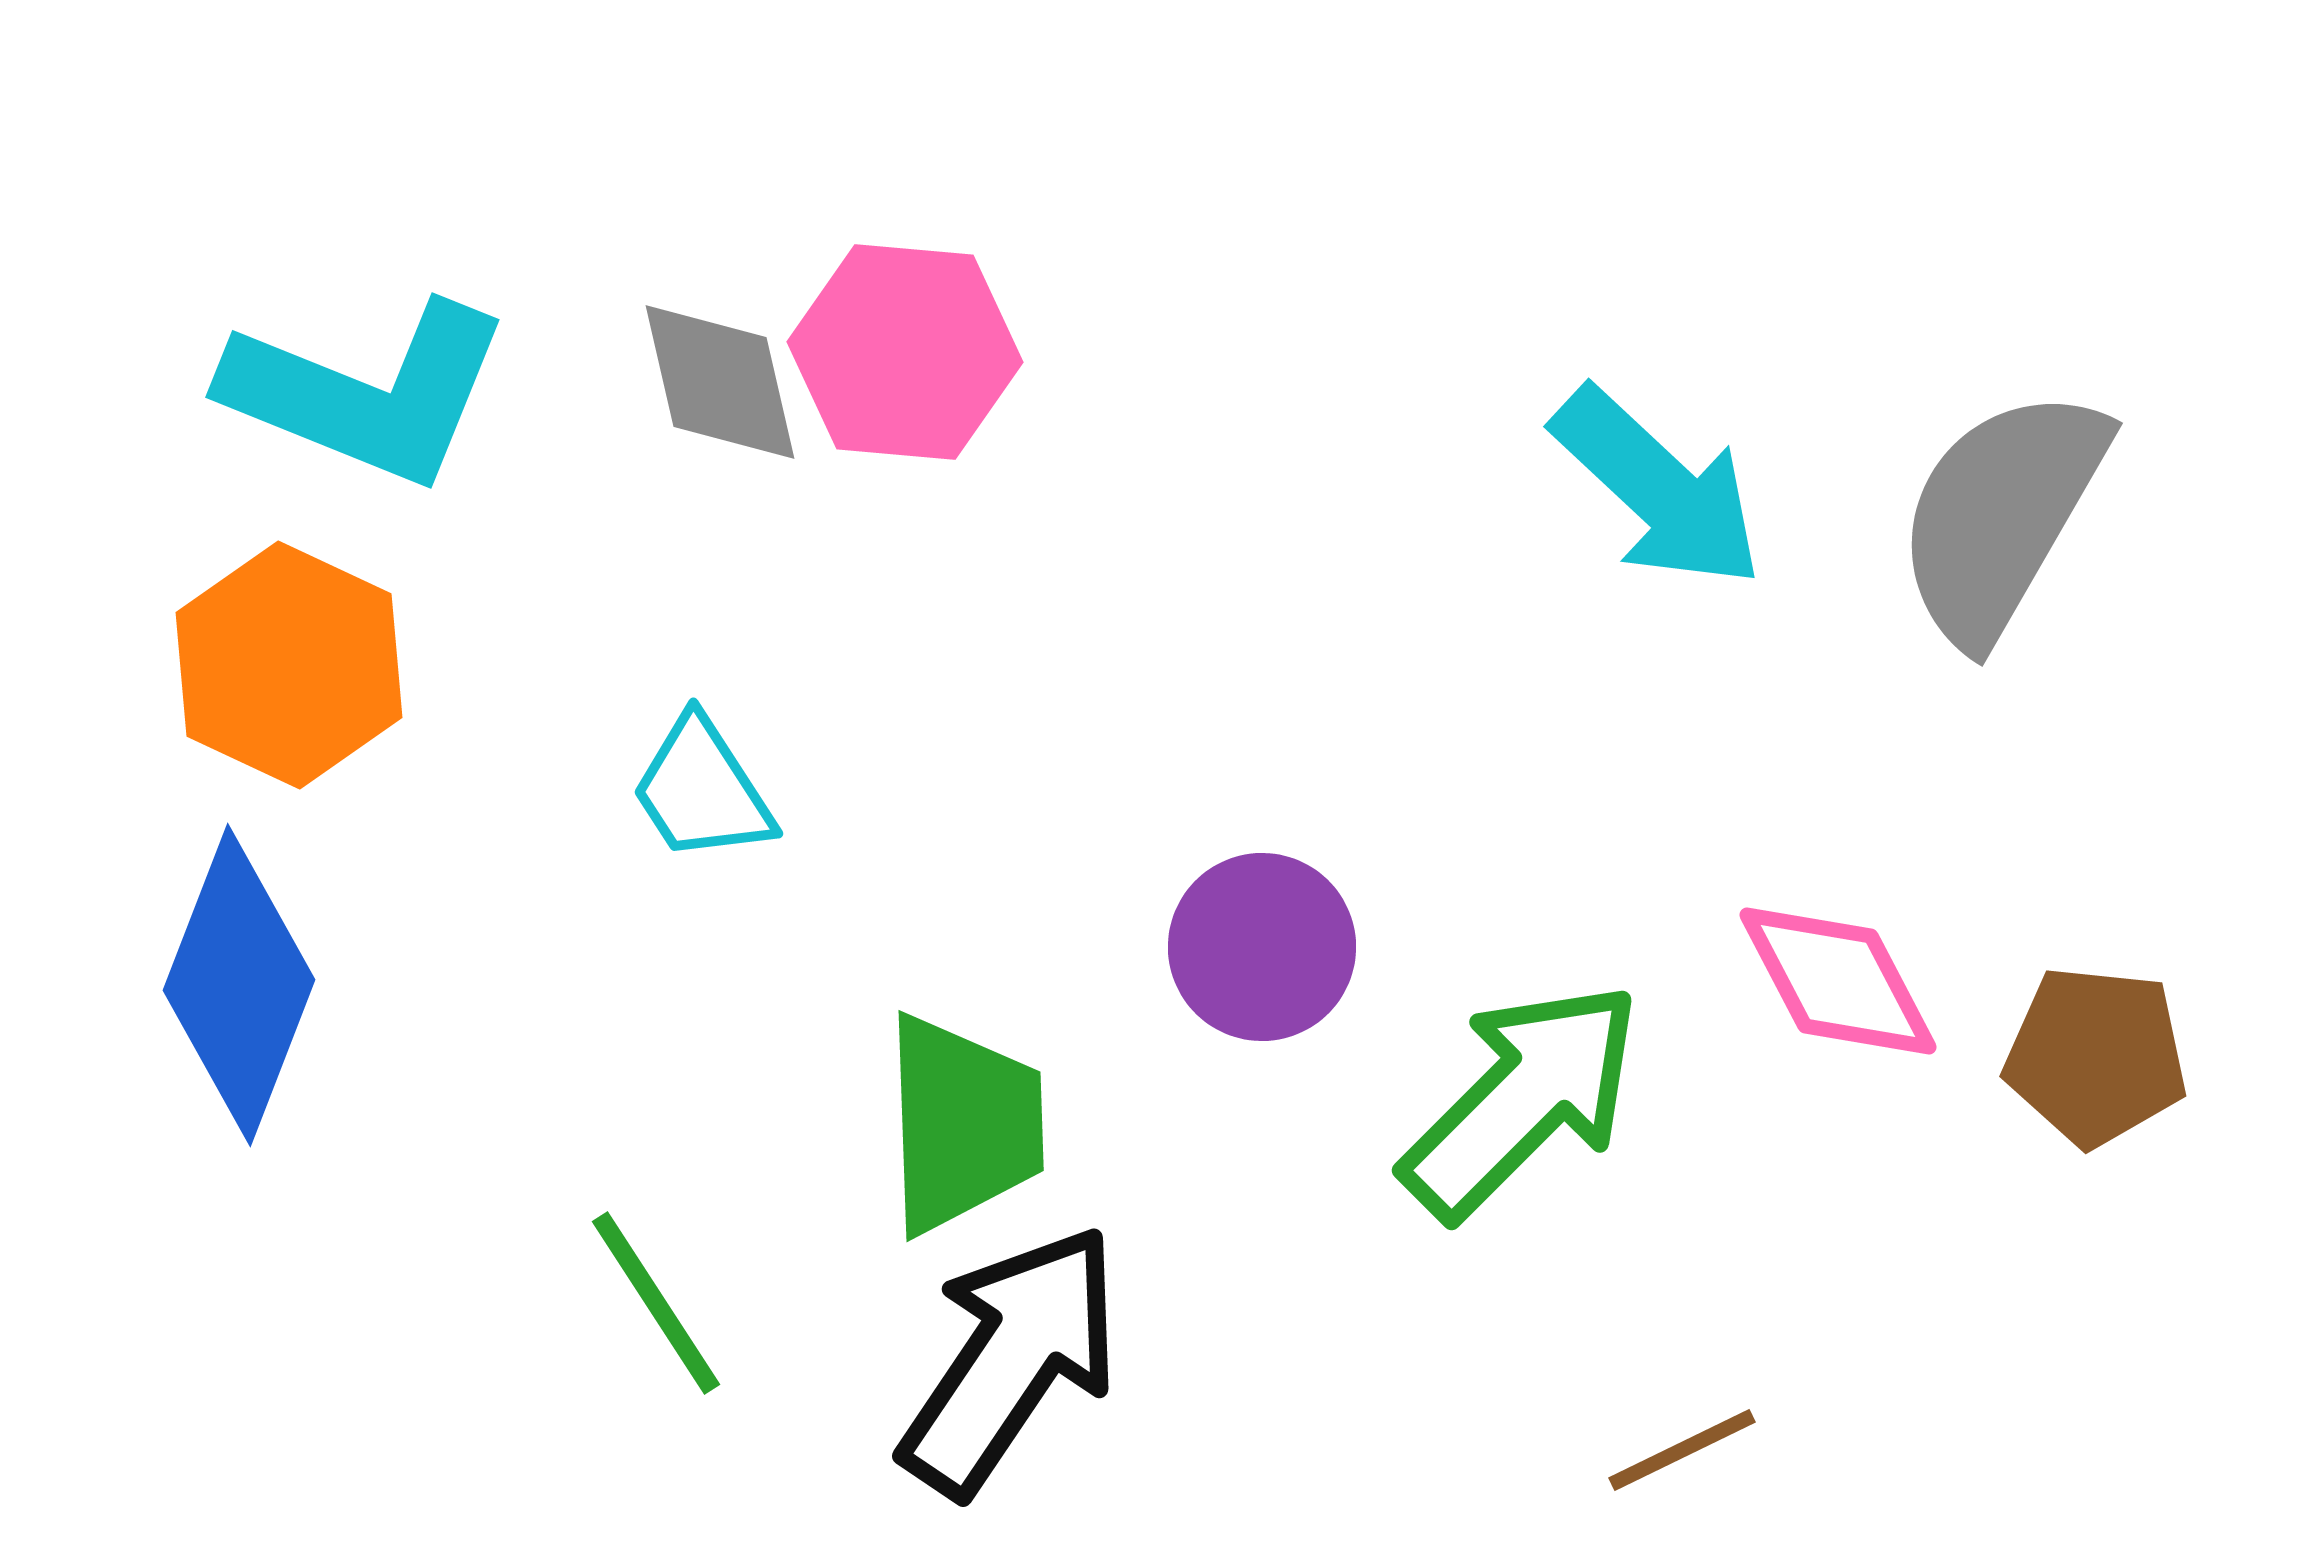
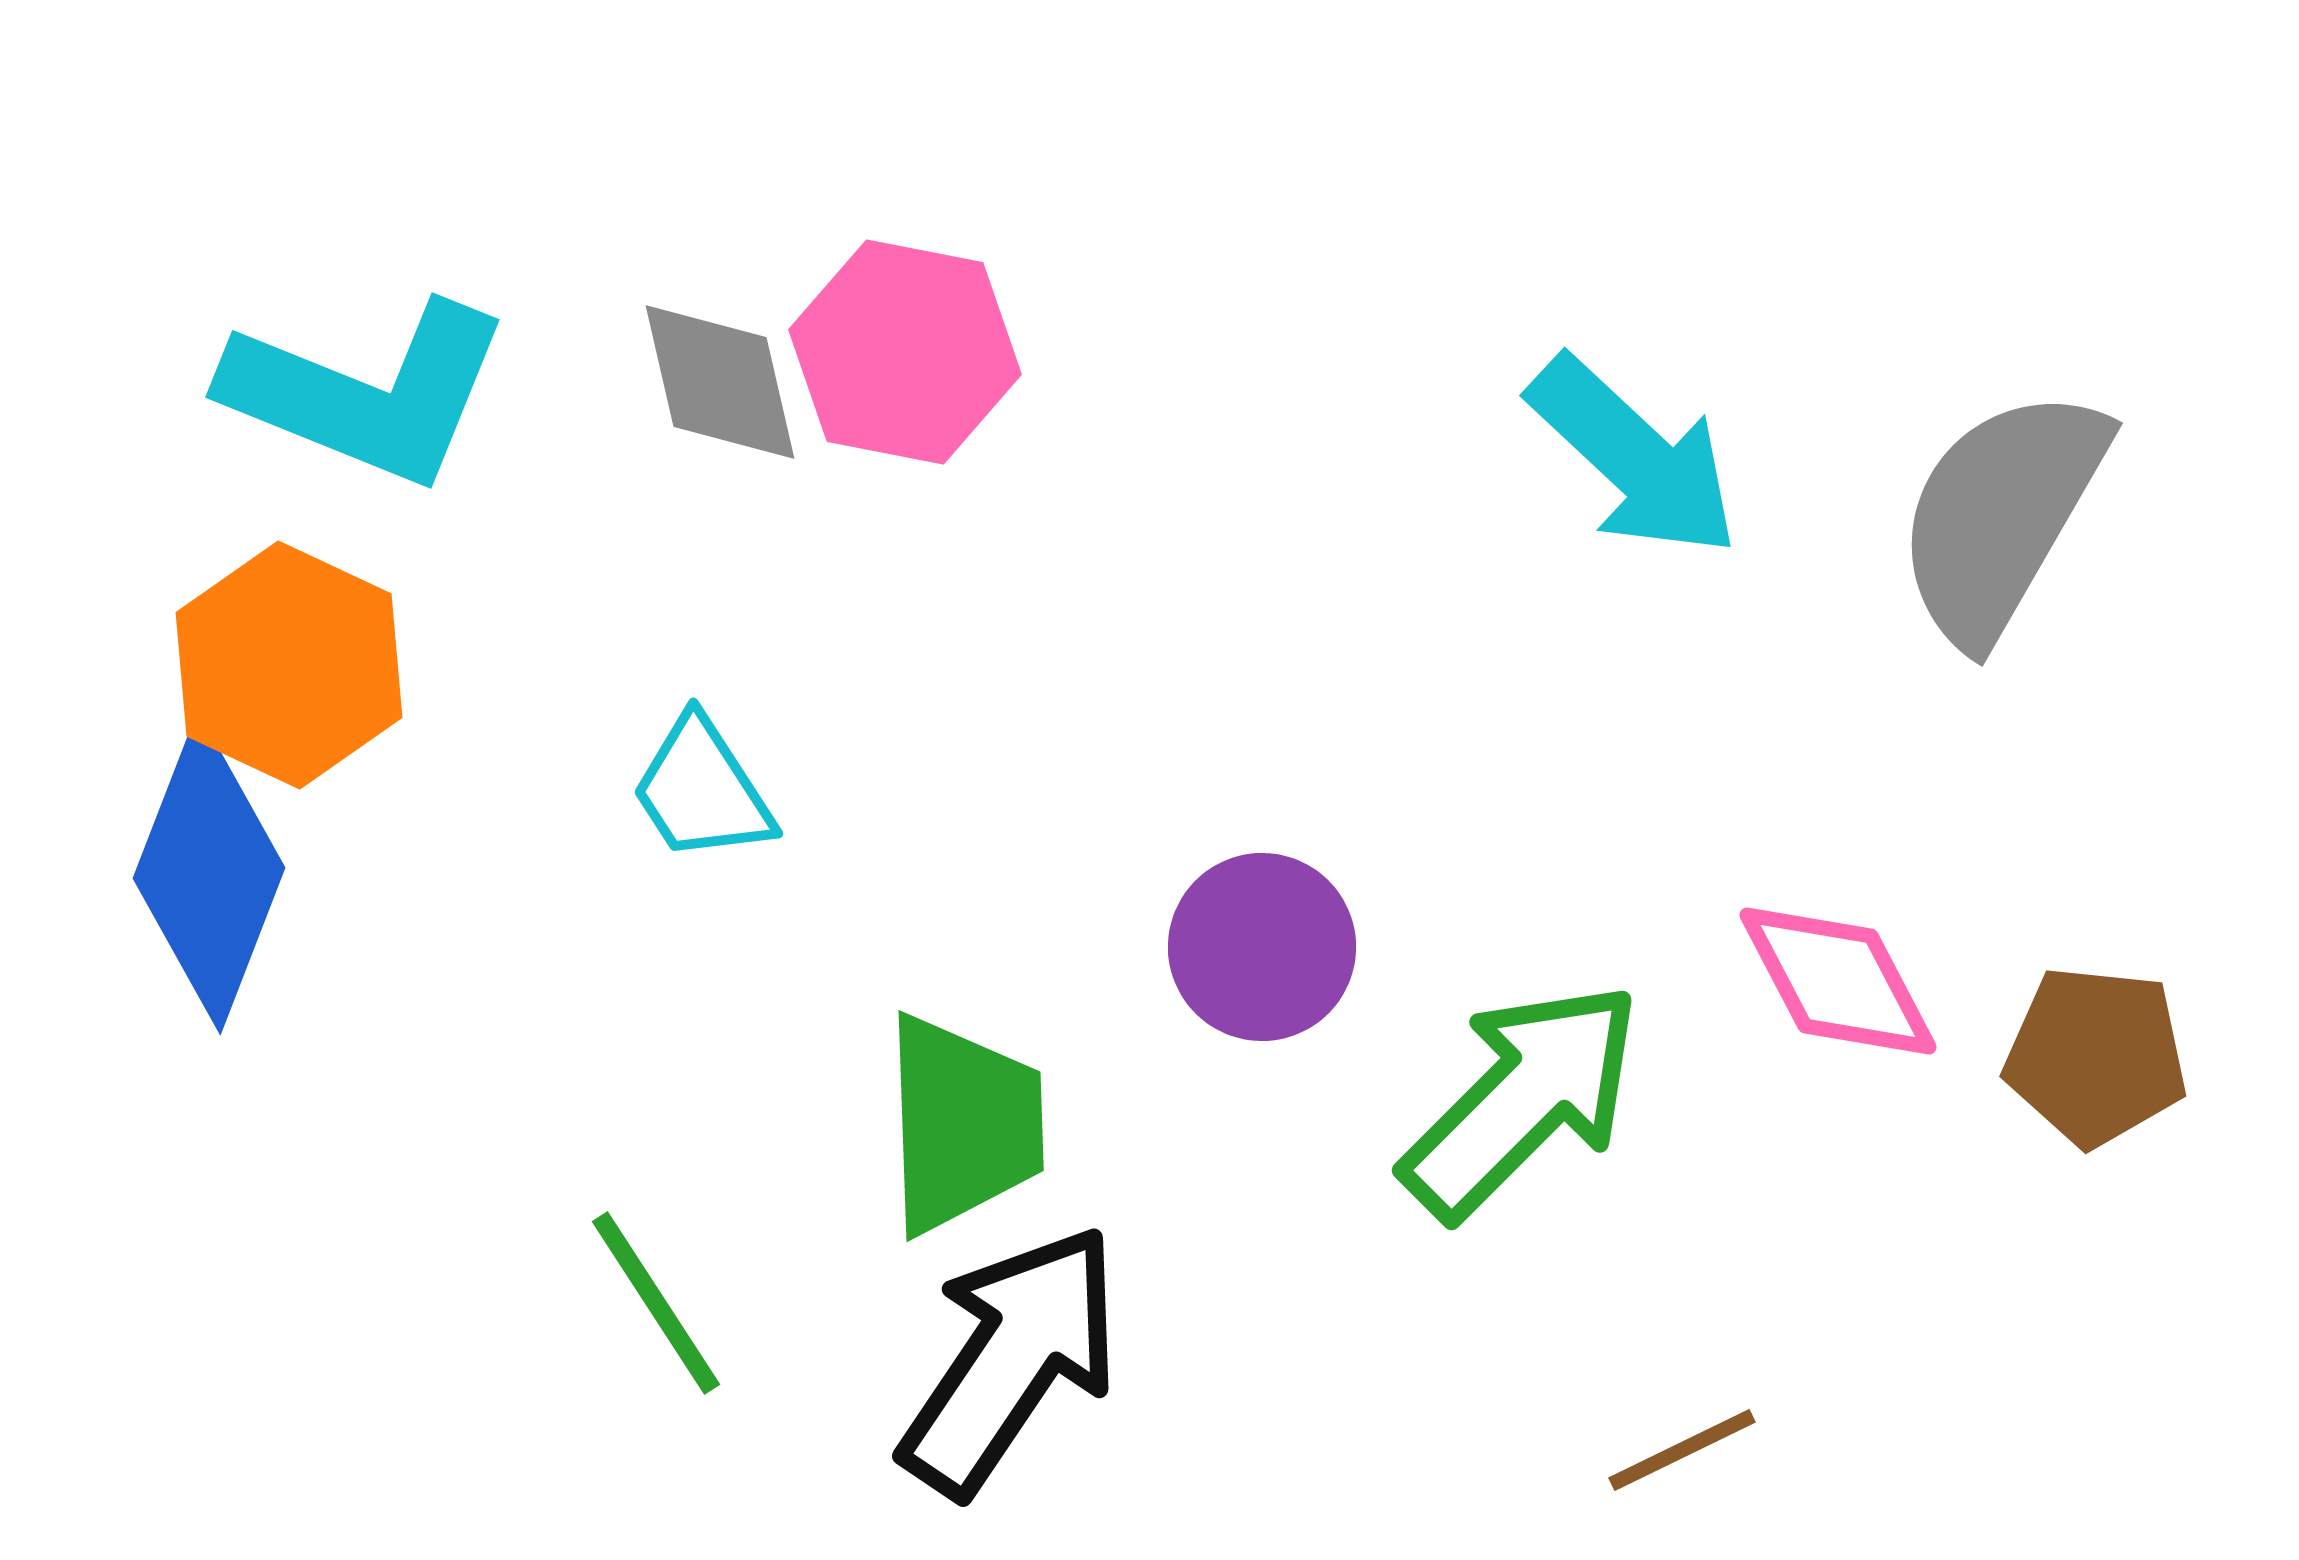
pink hexagon: rotated 6 degrees clockwise
cyan arrow: moved 24 px left, 31 px up
blue diamond: moved 30 px left, 112 px up
